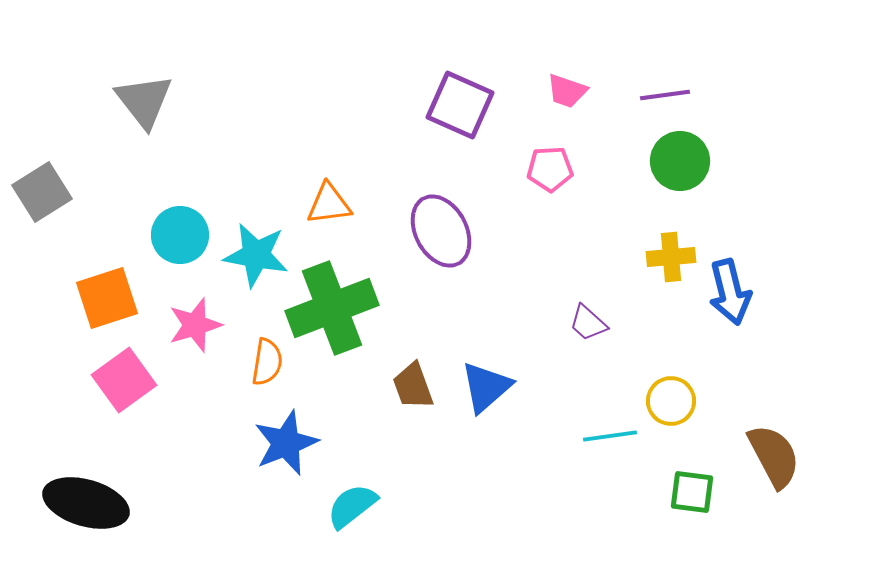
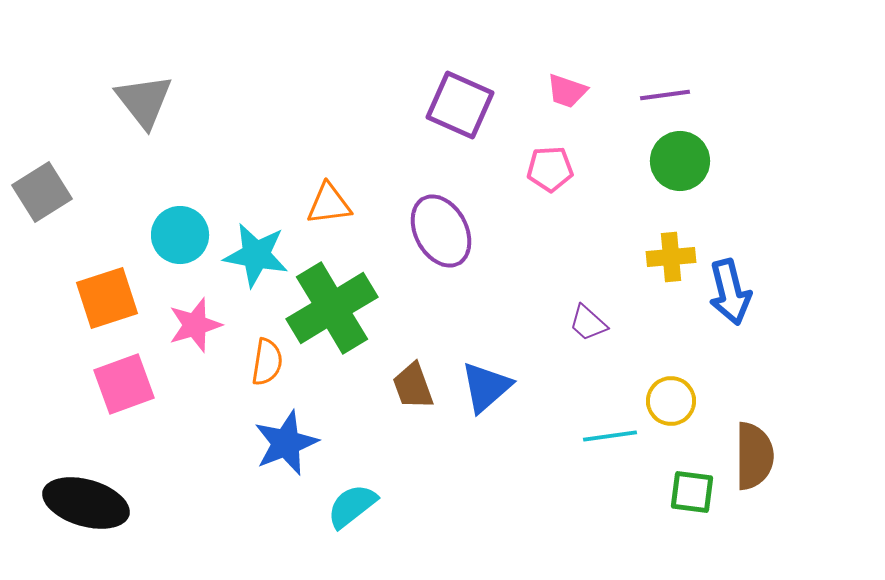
green cross: rotated 10 degrees counterclockwise
pink square: moved 4 px down; rotated 16 degrees clockwise
brown semicircle: moved 20 px left; rotated 28 degrees clockwise
